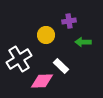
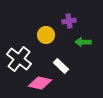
white cross: rotated 20 degrees counterclockwise
pink diamond: moved 2 px left, 2 px down; rotated 15 degrees clockwise
